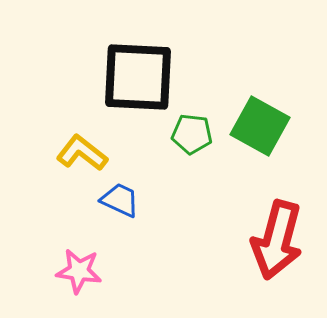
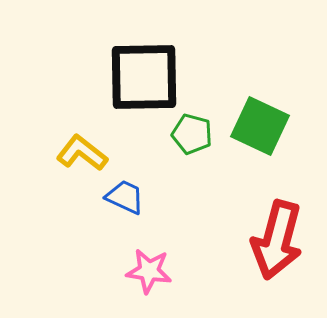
black square: moved 6 px right; rotated 4 degrees counterclockwise
green square: rotated 4 degrees counterclockwise
green pentagon: rotated 9 degrees clockwise
blue trapezoid: moved 5 px right, 3 px up
pink star: moved 70 px right
